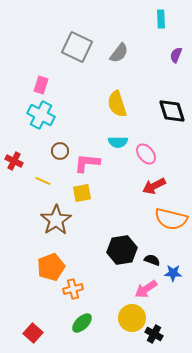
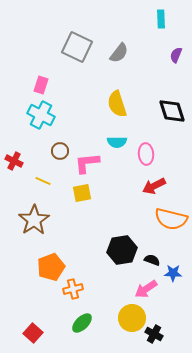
cyan semicircle: moved 1 px left
pink ellipse: rotated 35 degrees clockwise
pink L-shape: rotated 12 degrees counterclockwise
brown star: moved 22 px left
